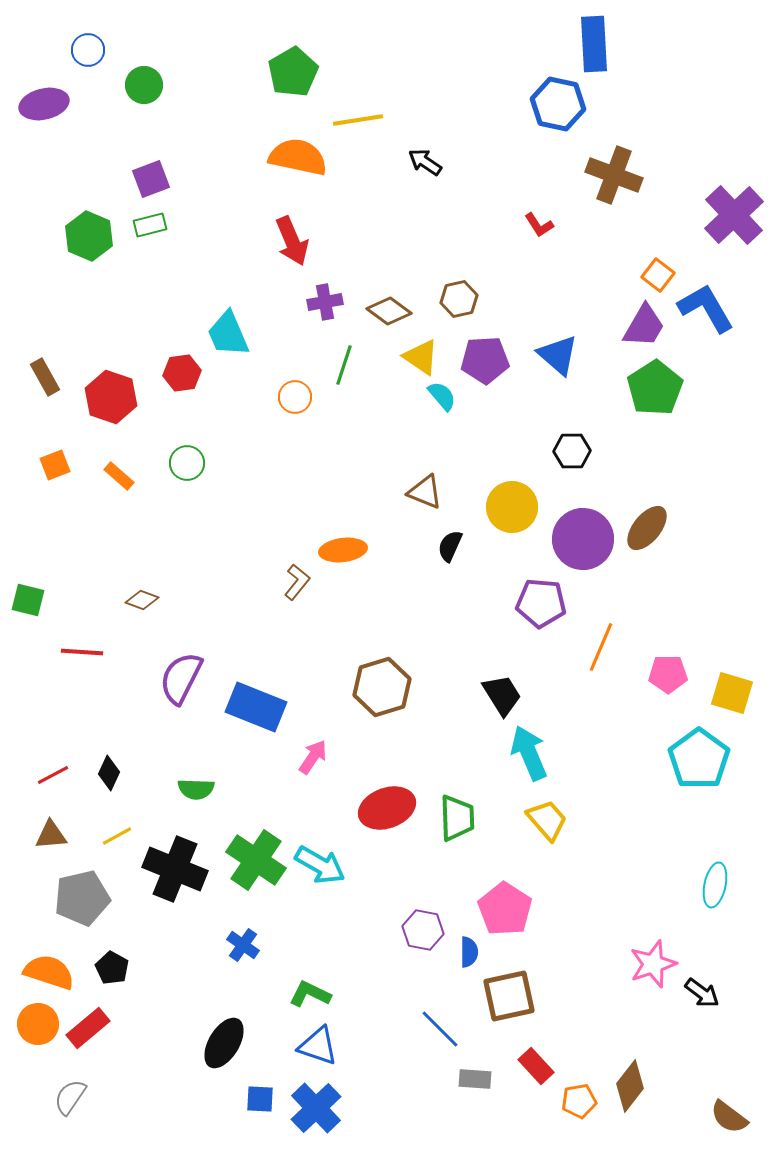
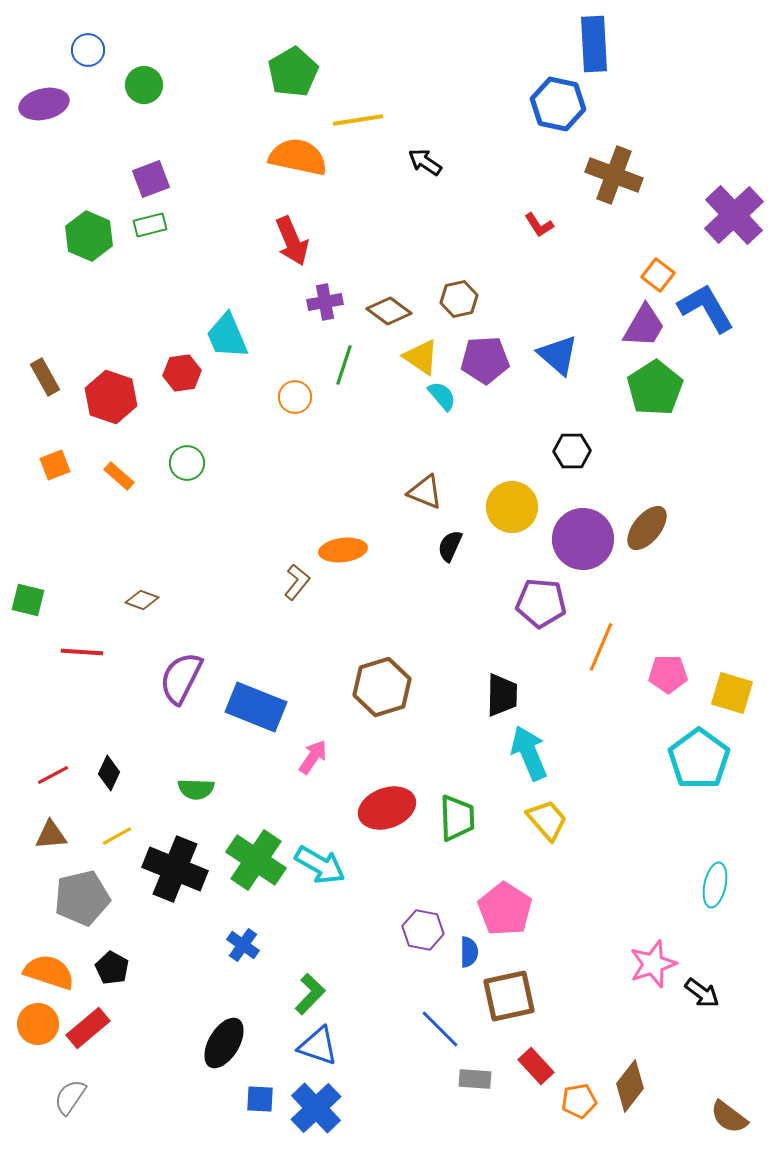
cyan trapezoid at (228, 334): moved 1 px left, 2 px down
black trapezoid at (502, 695): rotated 33 degrees clockwise
green L-shape at (310, 994): rotated 108 degrees clockwise
